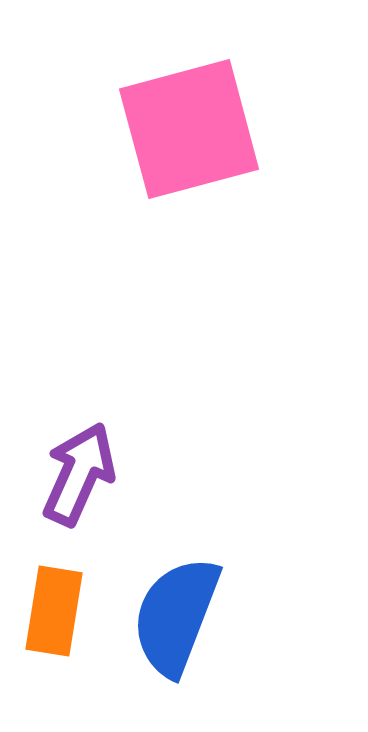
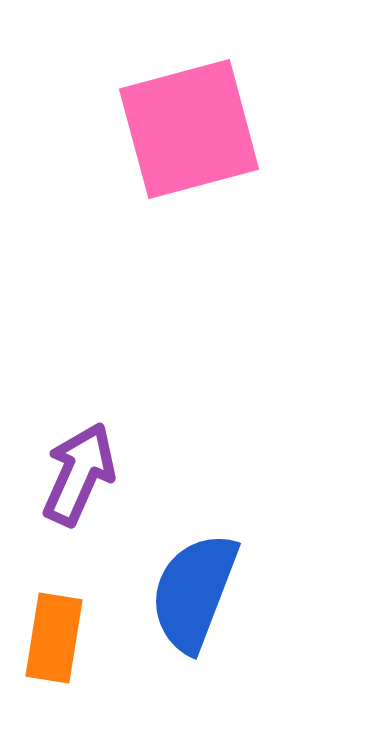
orange rectangle: moved 27 px down
blue semicircle: moved 18 px right, 24 px up
